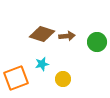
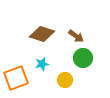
brown arrow: moved 9 px right; rotated 42 degrees clockwise
green circle: moved 14 px left, 16 px down
yellow circle: moved 2 px right, 1 px down
